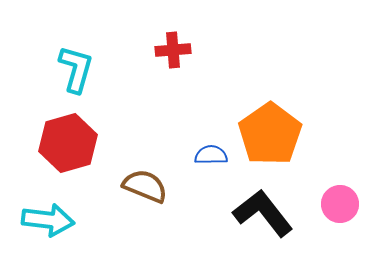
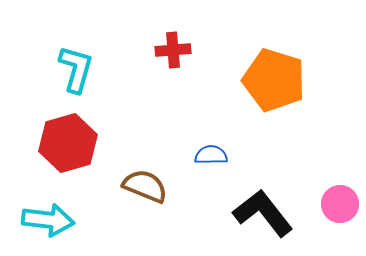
orange pentagon: moved 4 px right, 54 px up; rotated 20 degrees counterclockwise
